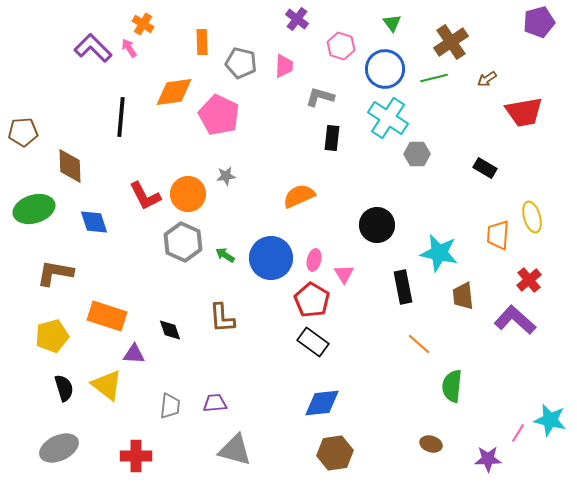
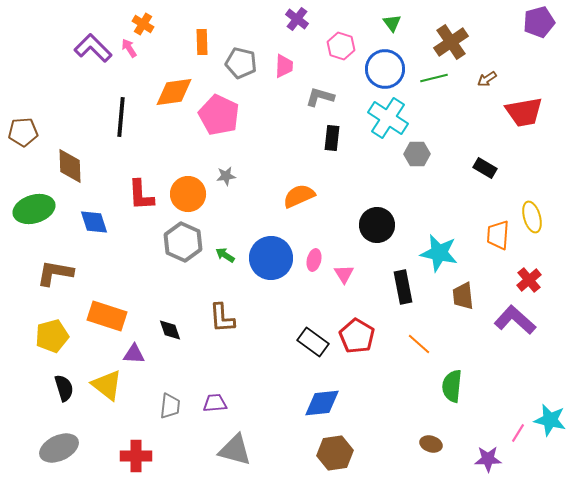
red L-shape at (145, 196): moved 4 px left, 1 px up; rotated 24 degrees clockwise
red pentagon at (312, 300): moved 45 px right, 36 px down
